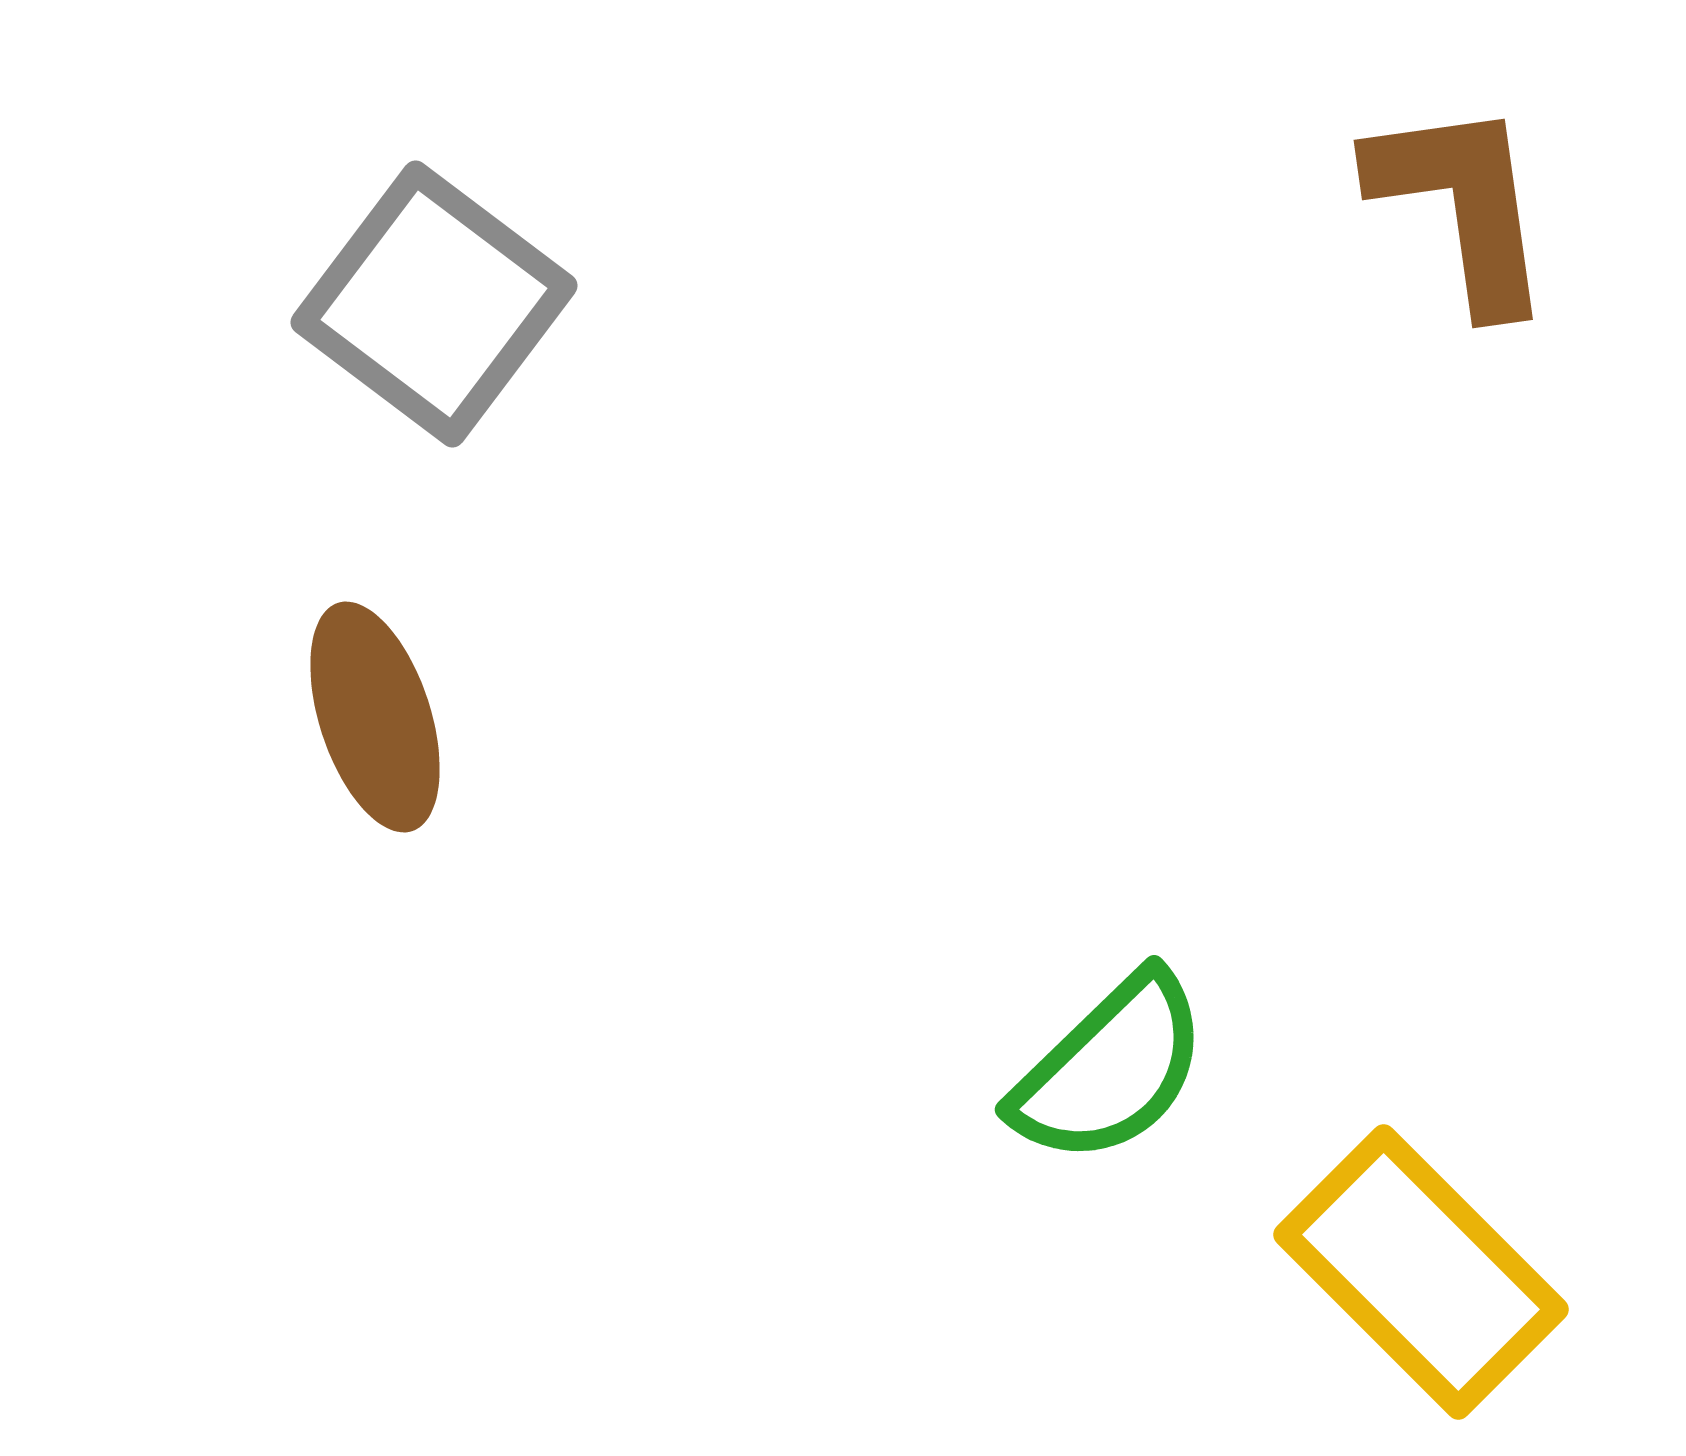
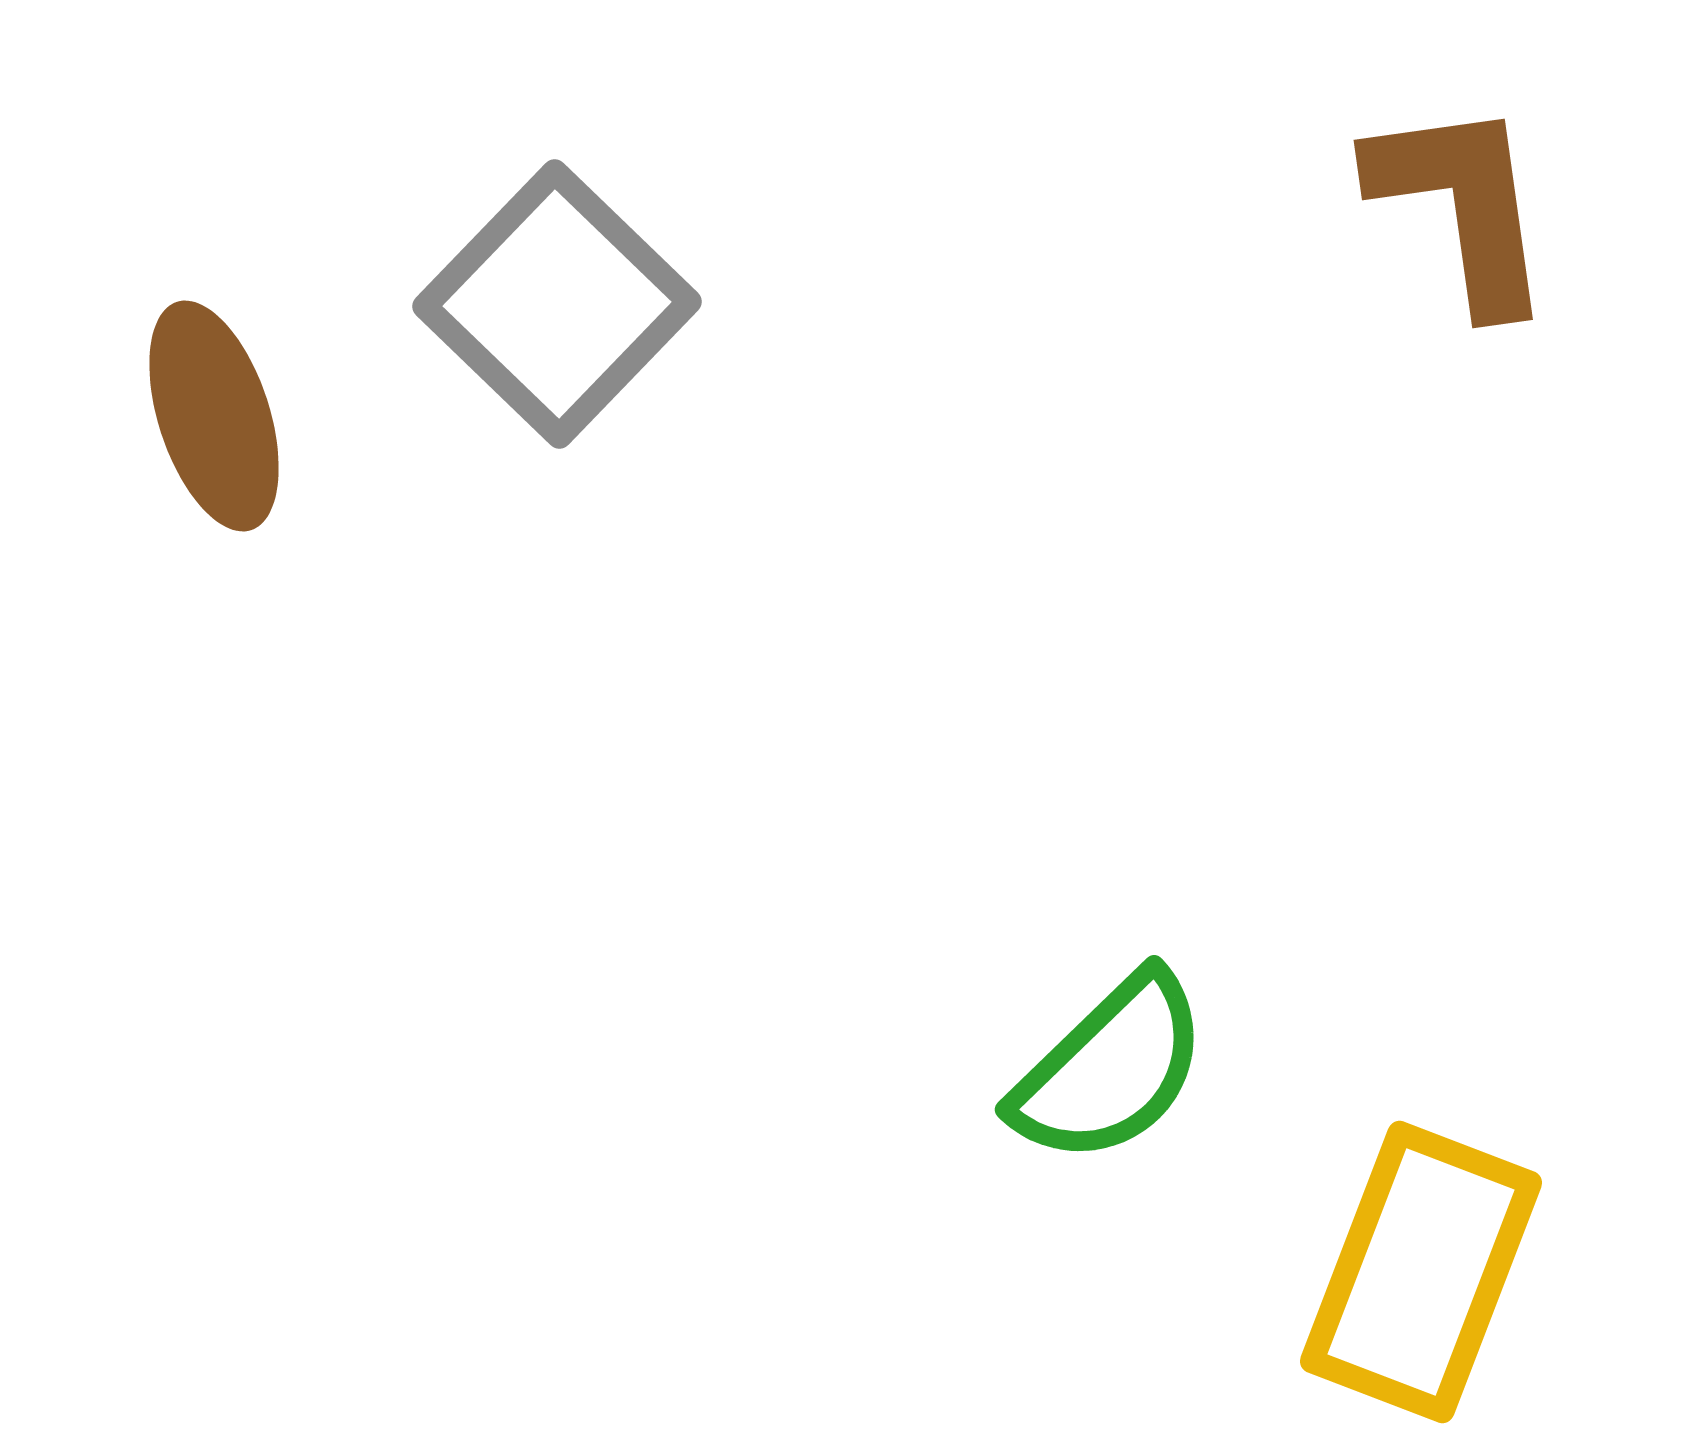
gray square: moved 123 px right; rotated 7 degrees clockwise
brown ellipse: moved 161 px left, 301 px up
yellow rectangle: rotated 66 degrees clockwise
